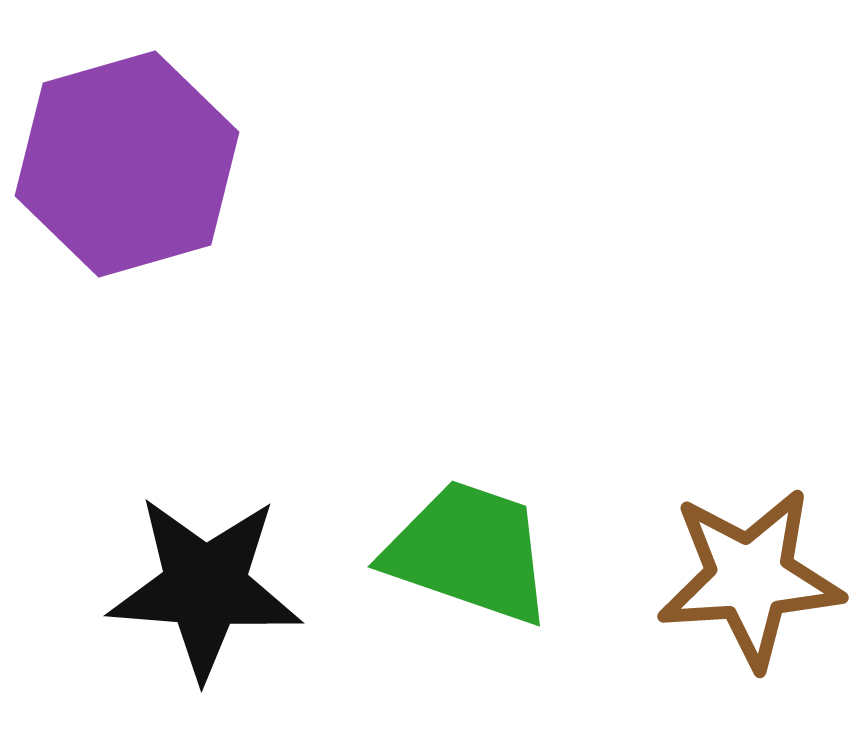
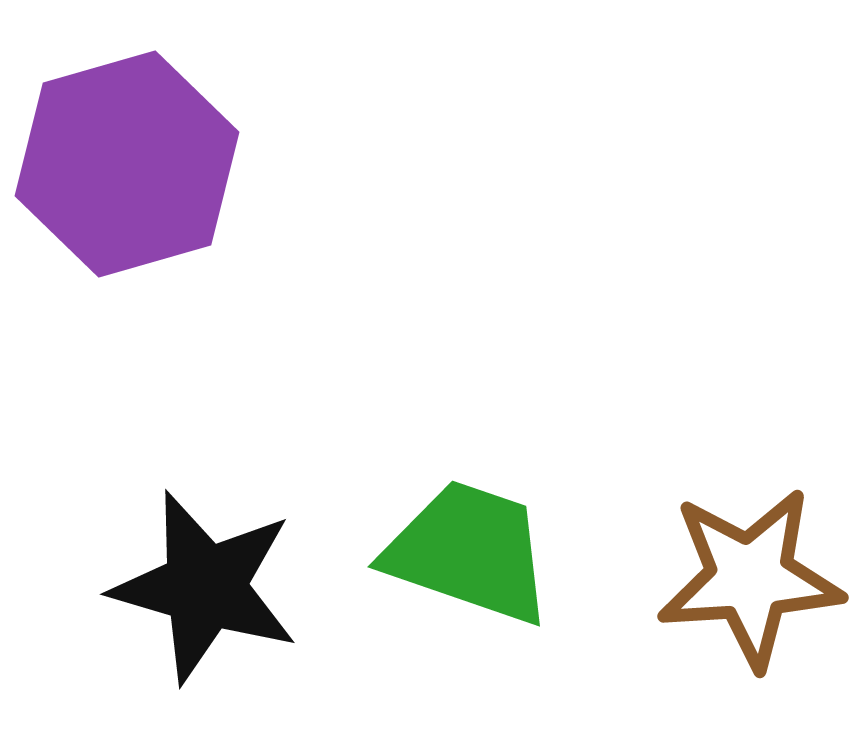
black star: rotated 12 degrees clockwise
